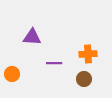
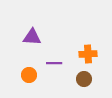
orange circle: moved 17 px right, 1 px down
